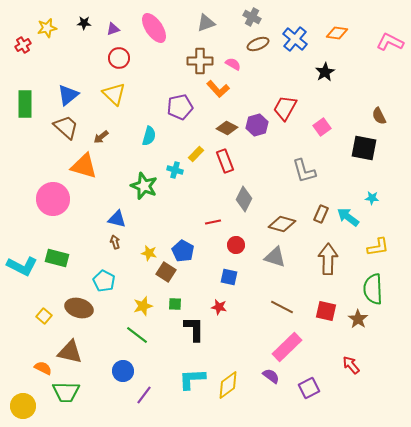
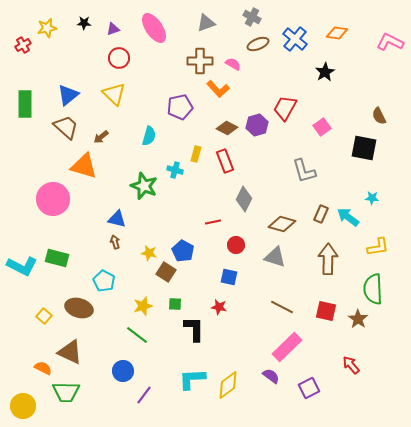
yellow rectangle at (196, 154): rotated 28 degrees counterclockwise
brown triangle at (70, 352): rotated 12 degrees clockwise
